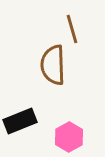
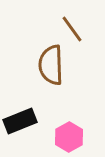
brown line: rotated 20 degrees counterclockwise
brown semicircle: moved 2 px left
